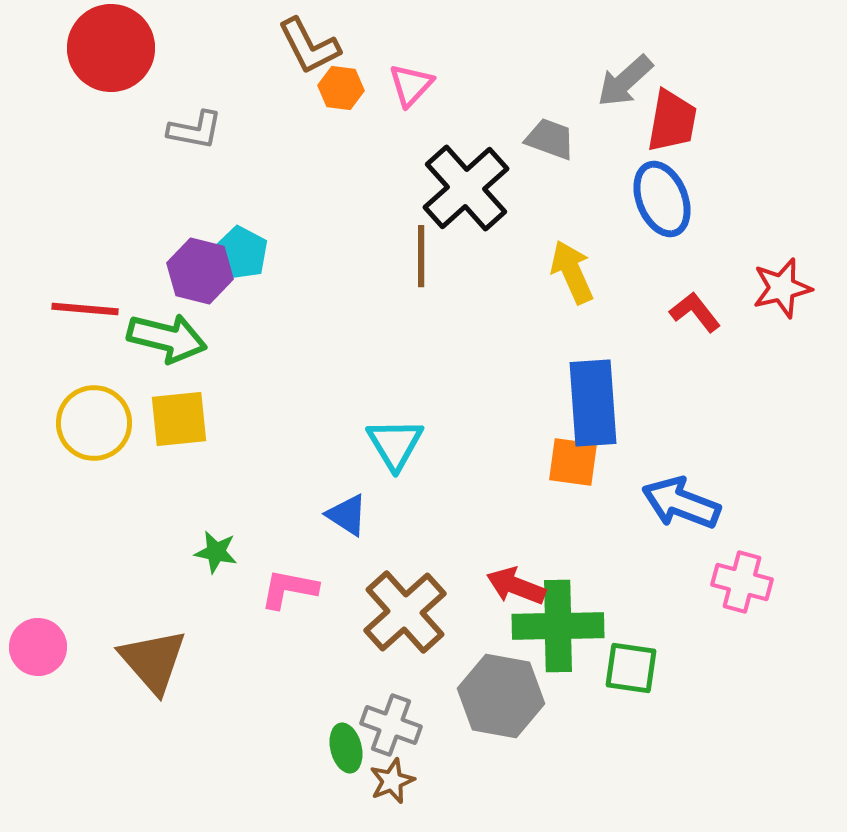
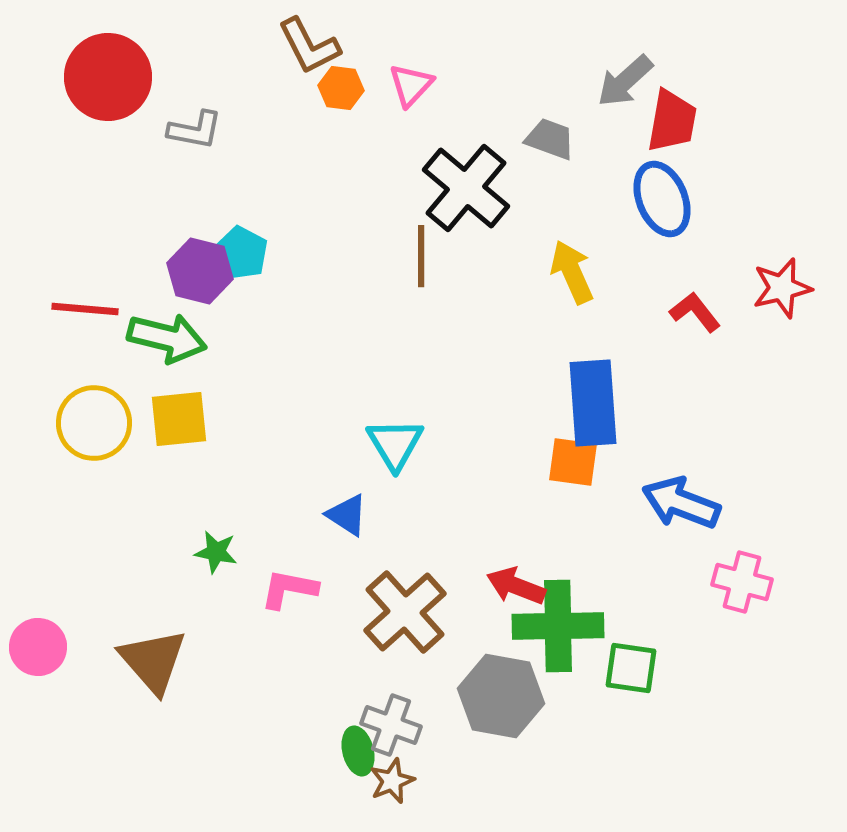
red circle: moved 3 px left, 29 px down
black cross: rotated 8 degrees counterclockwise
green ellipse: moved 12 px right, 3 px down
